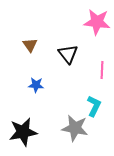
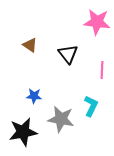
brown triangle: rotated 21 degrees counterclockwise
blue star: moved 2 px left, 11 px down
cyan L-shape: moved 3 px left
gray star: moved 14 px left, 9 px up
